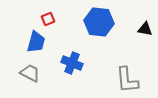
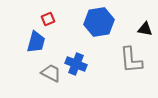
blue hexagon: rotated 16 degrees counterclockwise
blue cross: moved 4 px right, 1 px down
gray trapezoid: moved 21 px right
gray L-shape: moved 4 px right, 20 px up
